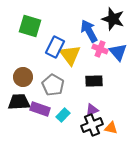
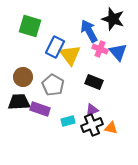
black rectangle: moved 1 px down; rotated 24 degrees clockwise
cyan rectangle: moved 5 px right, 6 px down; rotated 32 degrees clockwise
